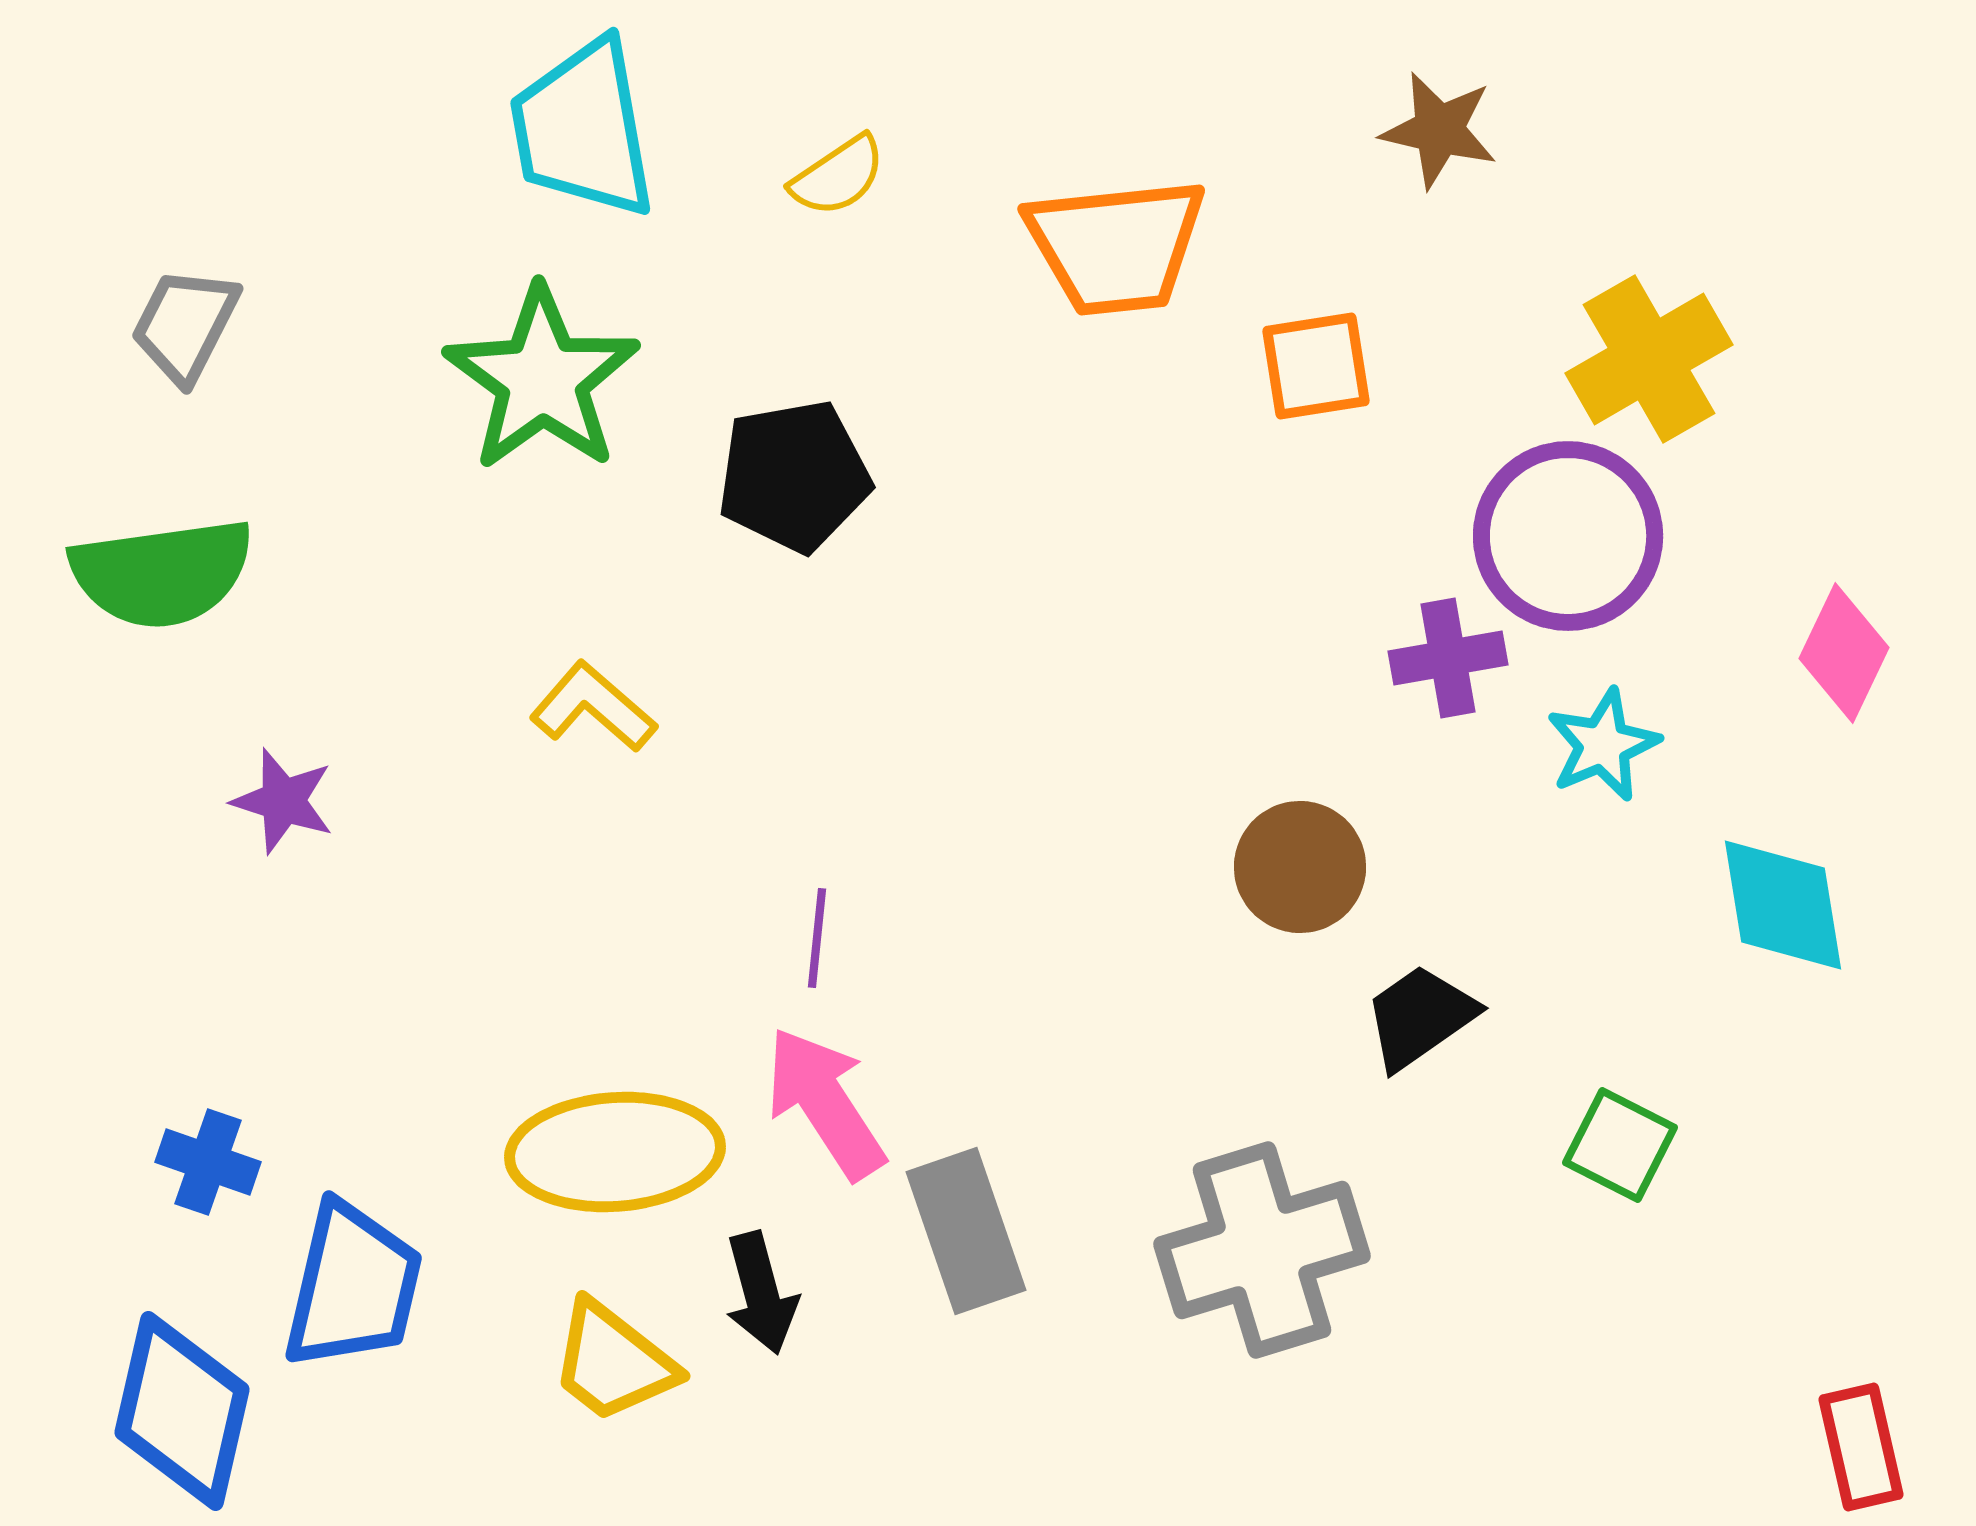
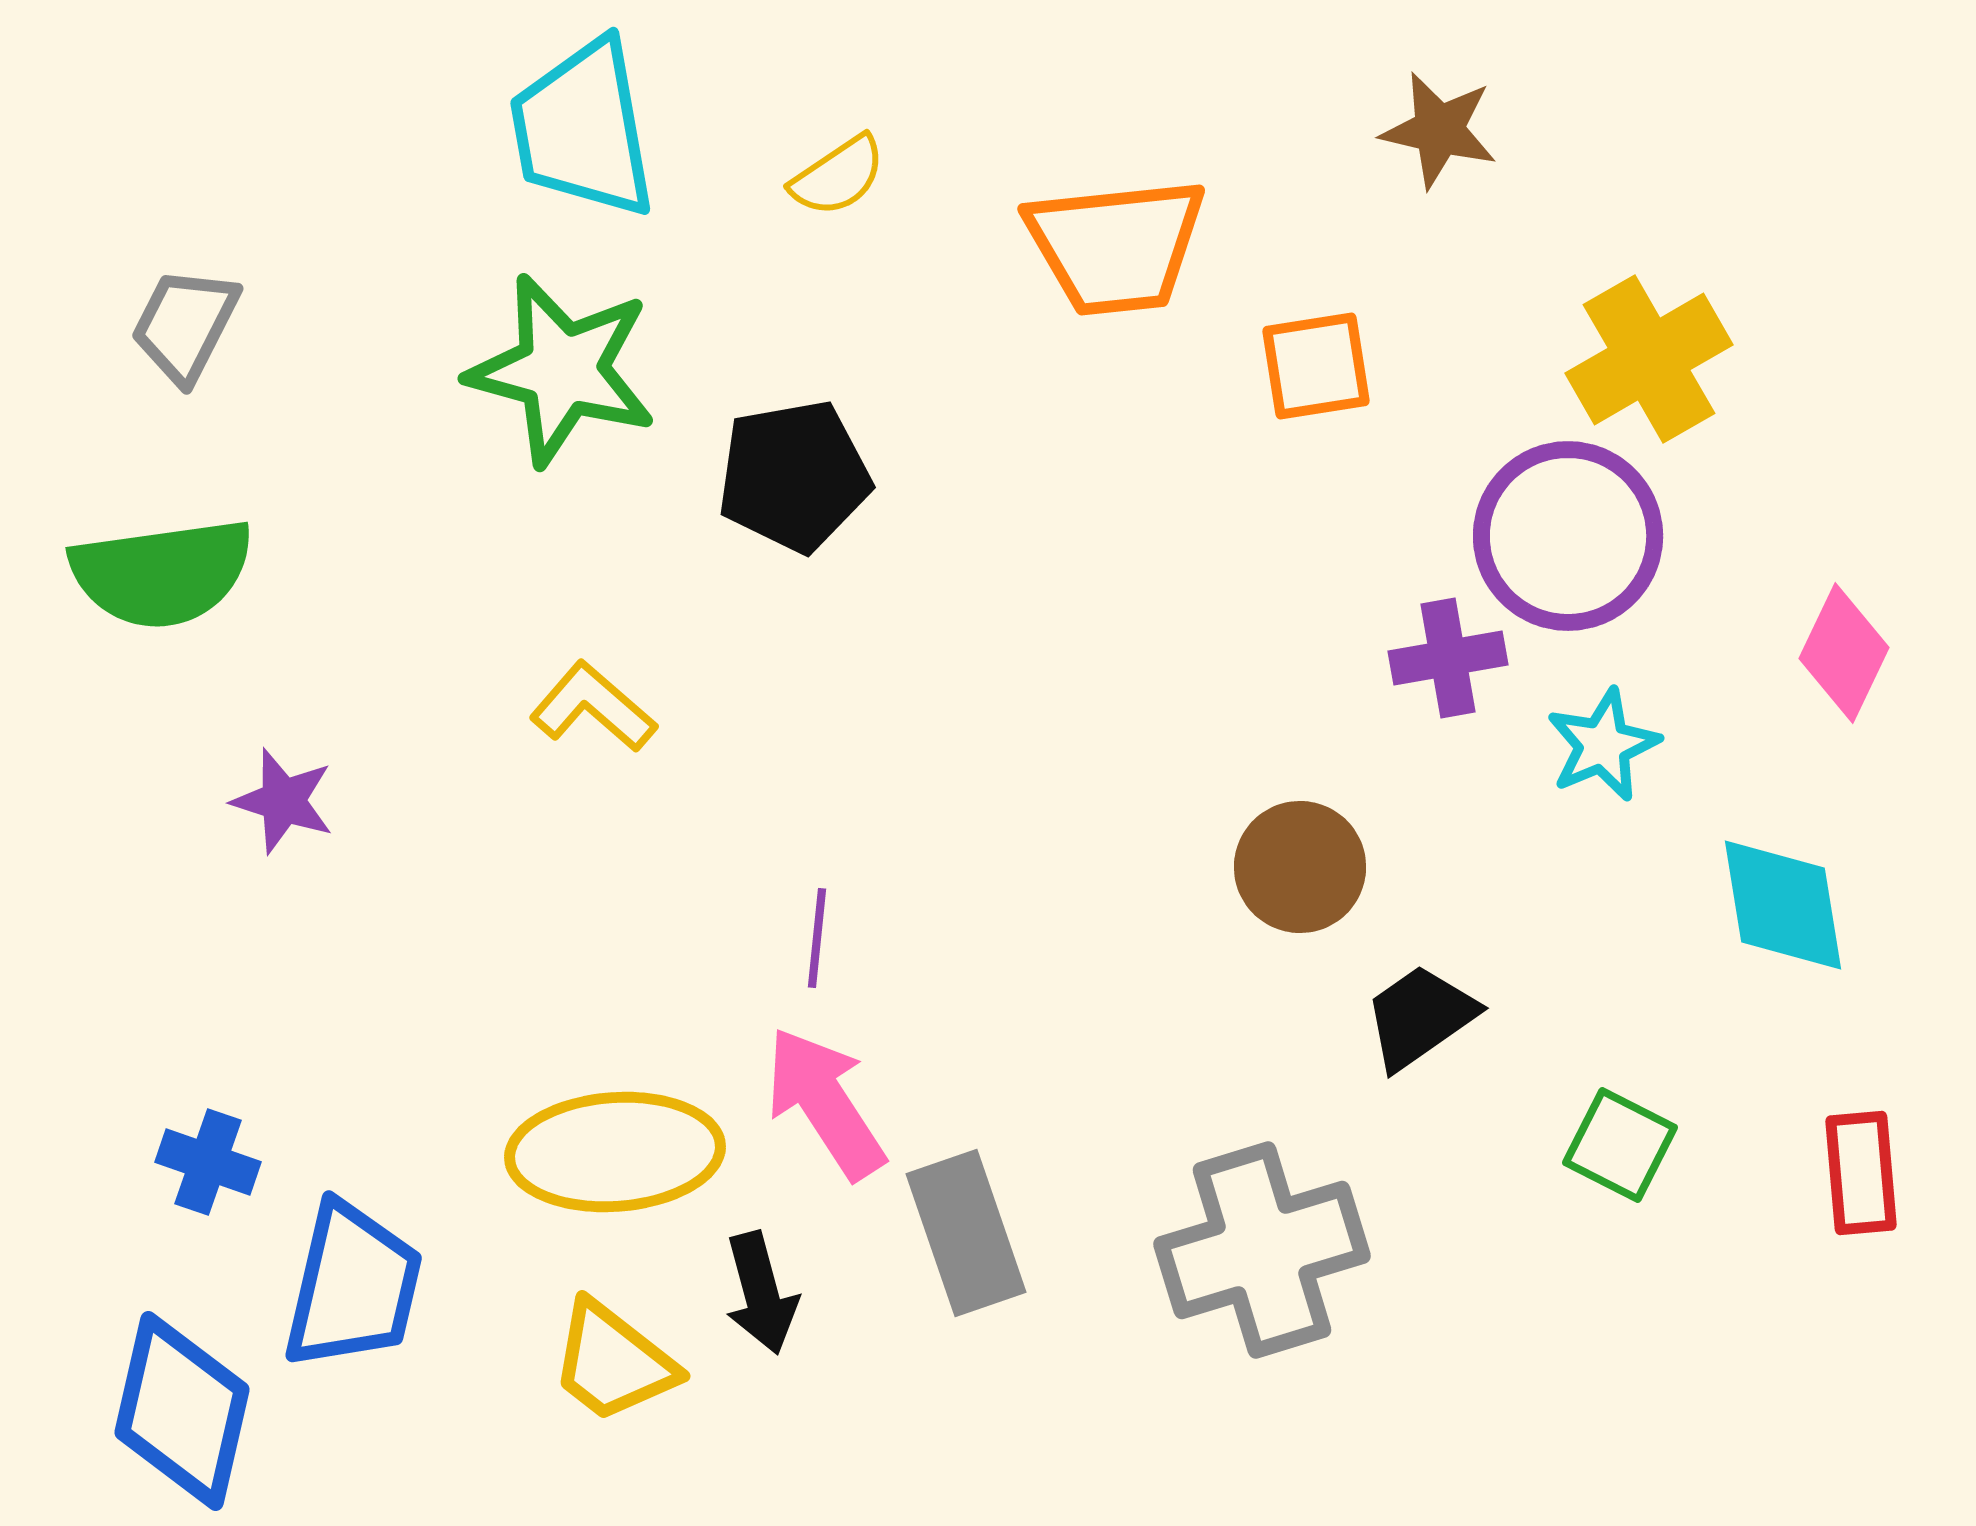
green star: moved 20 px right, 9 px up; rotated 21 degrees counterclockwise
gray rectangle: moved 2 px down
red rectangle: moved 274 px up; rotated 8 degrees clockwise
